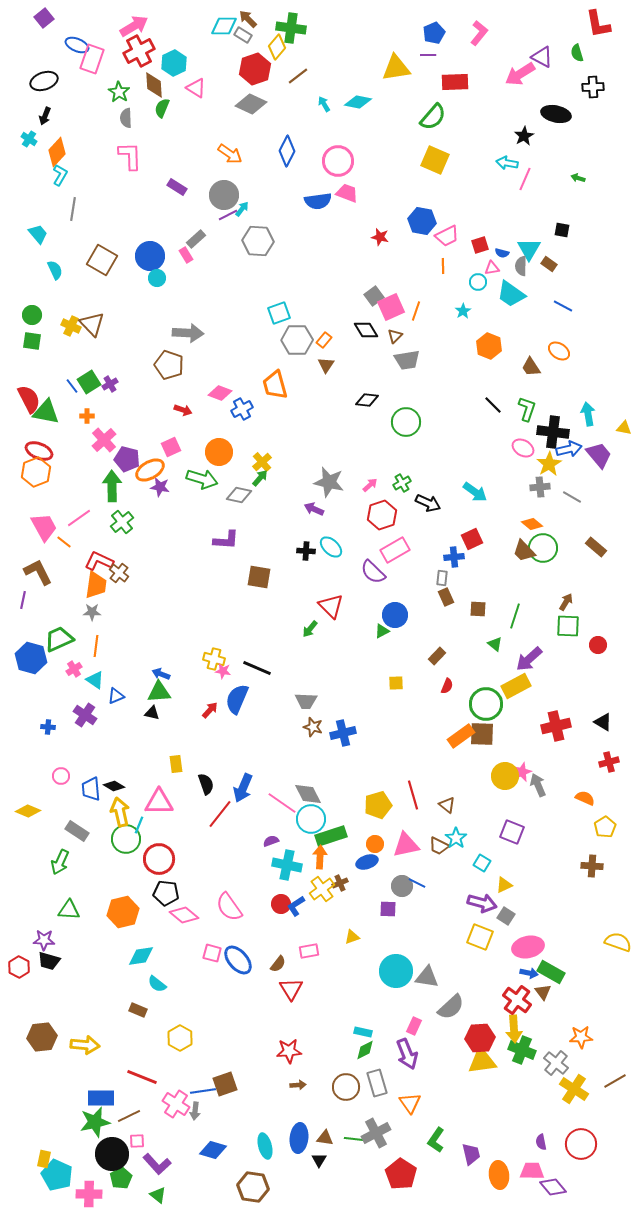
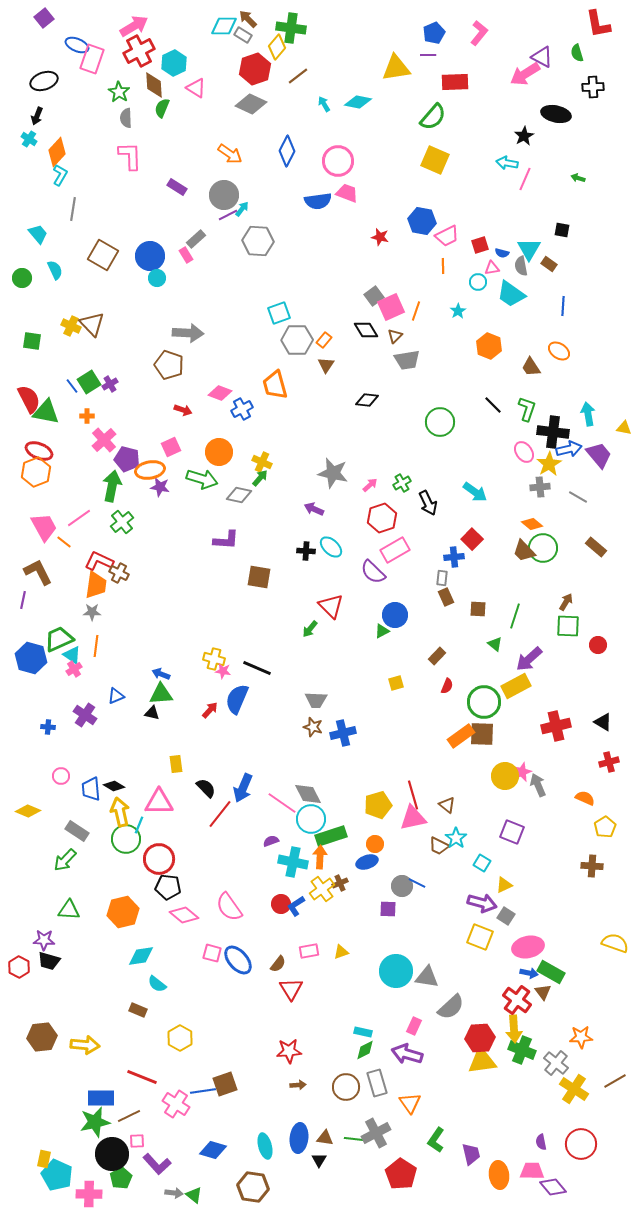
pink arrow at (520, 74): moved 5 px right
black arrow at (45, 116): moved 8 px left
brown square at (102, 260): moved 1 px right, 5 px up
gray semicircle at (521, 266): rotated 12 degrees counterclockwise
blue line at (563, 306): rotated 66 degrees clockwise
cyan star at (463, 311): moved 5 px left
green circle at (32, 315): moved 10 px left, 37 px up
green circle at (406, 422): moved 34 px right
pink ellipse at (523, 448): moved 1 px right, 4 px down; rotated 25 degrees clockwise
yellow cross at (262, 462): rotated 24 degrees counterclockwise
orange ellipse at (150, 470): rotated 20 degrees clockwise
gray star at (329, 482): moved 4 px right, 9 px up
green arrow at (112, 486): rotated 12 degrees clockwise
gray line at (572, 497): moved 6 px right
black arrow at (428, 503): rotated 40 degrees clockwise
red hexagon at (382, 515): moved 3 px down
red square at (472, 539): rotated 20 degrees counterclockwise
brown cross at (119, 573): rotated 12 degrees counterclockwise
cyan triangle at (95, 680): moved 23 px left, 25 px up
yellow square at (396, 683): rotated 14 degrees counterclockwise
green triangle at (159, 692): moved 2 px right, 2 px down
gray trapezoid at (306, 701): moved 10 px right, 1 px up
green circle at (486, 704): moved 2 px left, 2 px up
black semicircle at (206, 784): moved 4 px down; rotated 25 degrees counterclockwise
pink triangle at (406, 845): moved 7 px right, 27 px up
green arrow at (60, 862): moved 5 px right, 2 px up; rotated 20 degrees clockwise
cyan cross at (287, 865): moved 6 px right, 3 px up
black pentagon at (166, 893): moved 2 px right, 6 px up
yellow triangle at (352, 937): moved 11 px left, 15 px down
yellow semicircle at (618, 942): moved 3 px left, 1 px down
purple arrow at (407, 1054): rotated 128 degrees clockwise
gray arrow at (195, 1111): moved 21 px left, 82 px down; rotated 90 degrees counterclockwise
green triangle at (158, 1195): moved 36 px right
